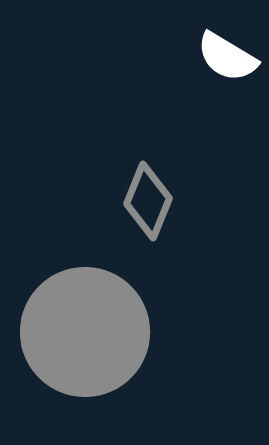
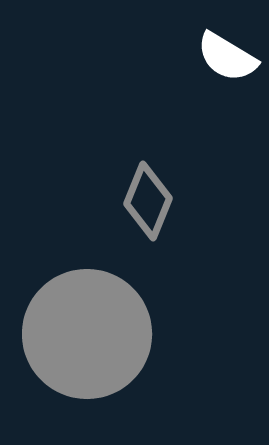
gray circle: moved 2 px right, 2 px down
